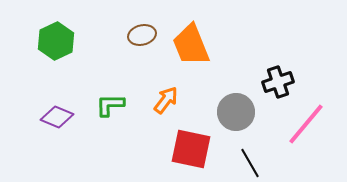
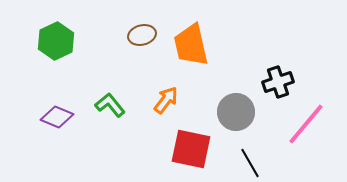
orange trapezoid: rotated 9 degrees clockwise
green L-shape: rotated 52 degrees clockwise
